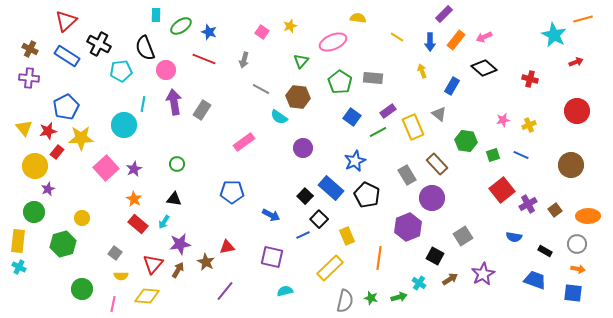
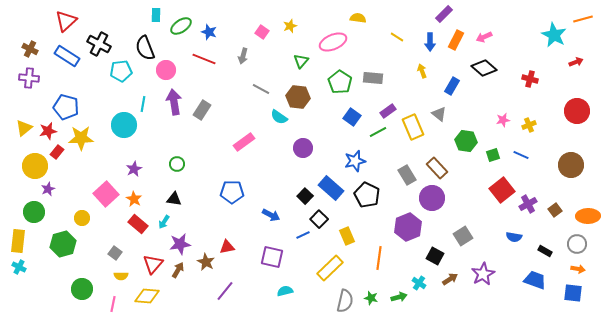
orange rectangle at (456, 40): rotated 12 degrees counterclockwise
gray arrow at (244, 60): moved 1 px left, 4 px up
blue pentagon at (66, 107): rotated 30 degrees counterclockwise
yellow triangle at (24, 128): rotated 30 degrees clockwise
blue star at (355, 161): rotated 10 degrees clockwise
brown rectangle at (437, 164): moved 4 px down
pink square at (106, 168): moved 26 px down
